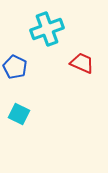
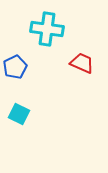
cyan cross: rotated 28 degrees clockwise
blue pentagon: rotated 20 degrees clockwise
